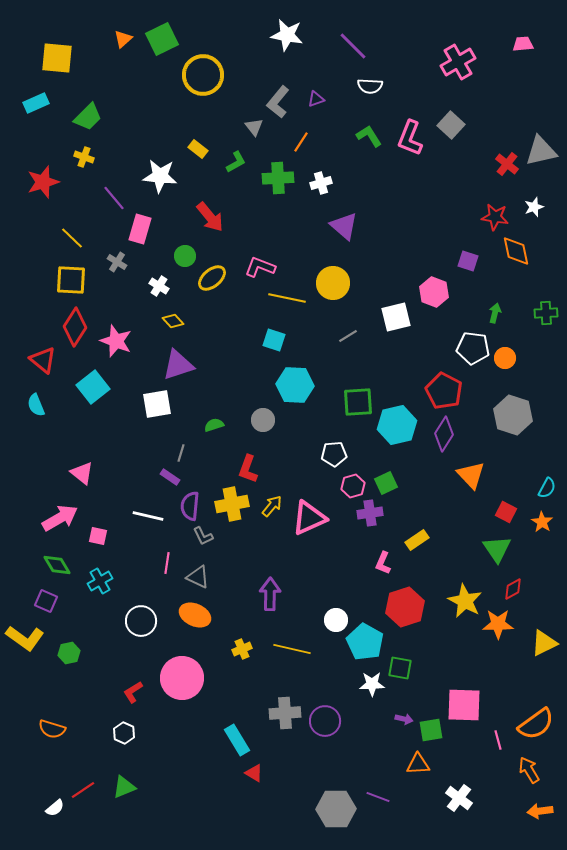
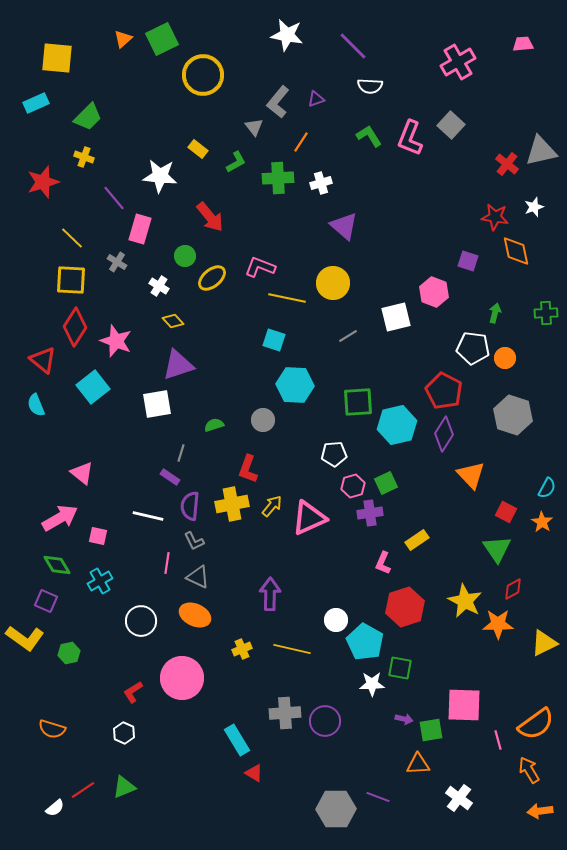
gray L-shape at (203, 536): moved 9 px left, 5 px down
